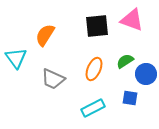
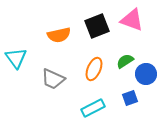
black square: rotated 15 degrees counterclockwise
orange semicircle: moved 14 px right; rotated 135 degrees counterclockwise
blue square: rotated 28 degrees counterclockwise
